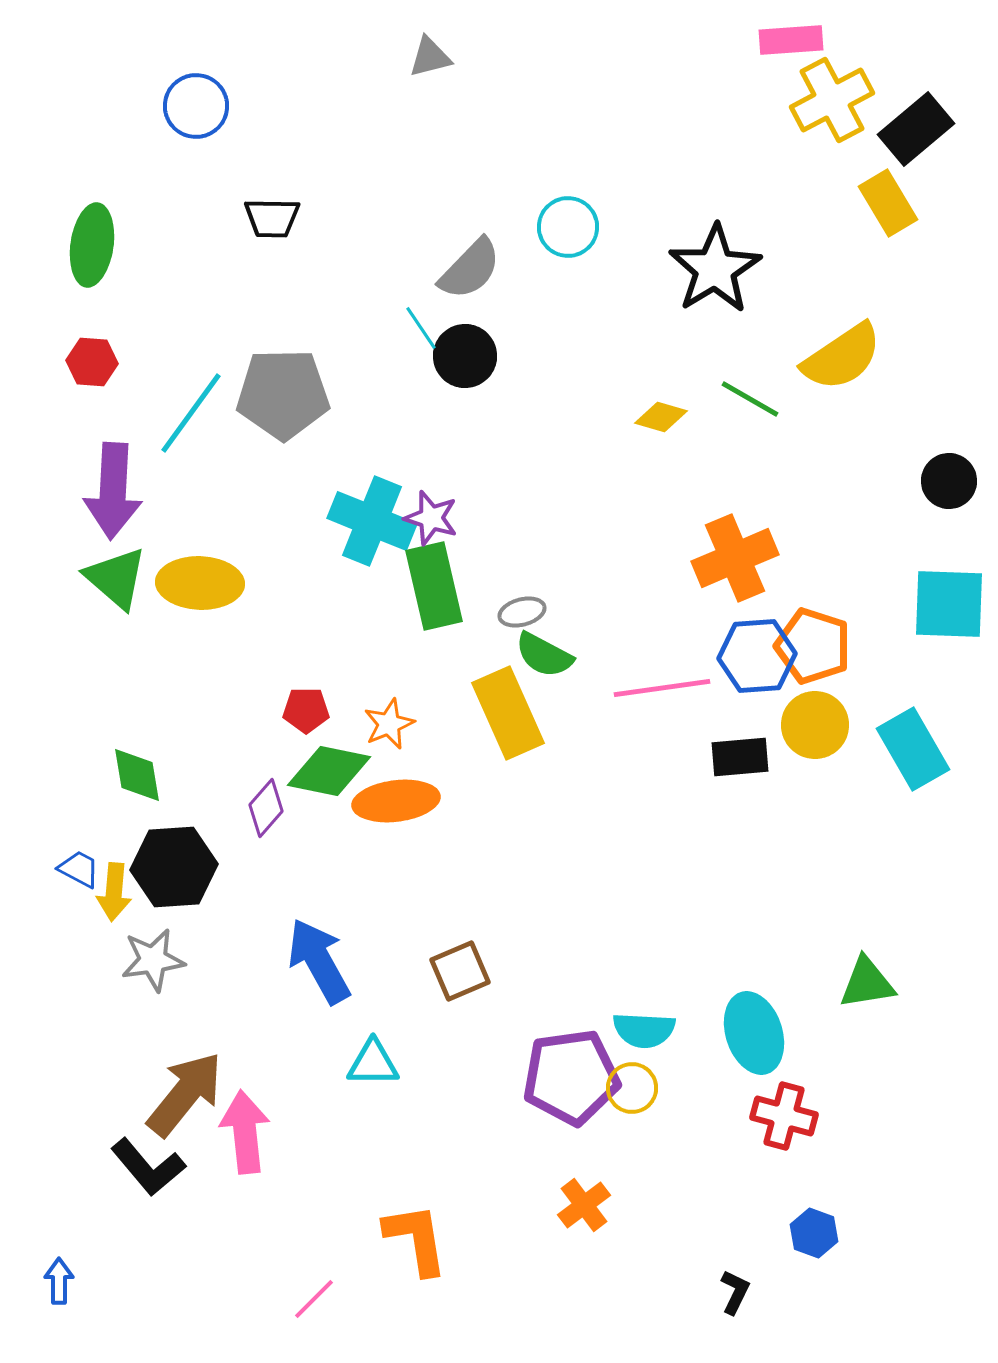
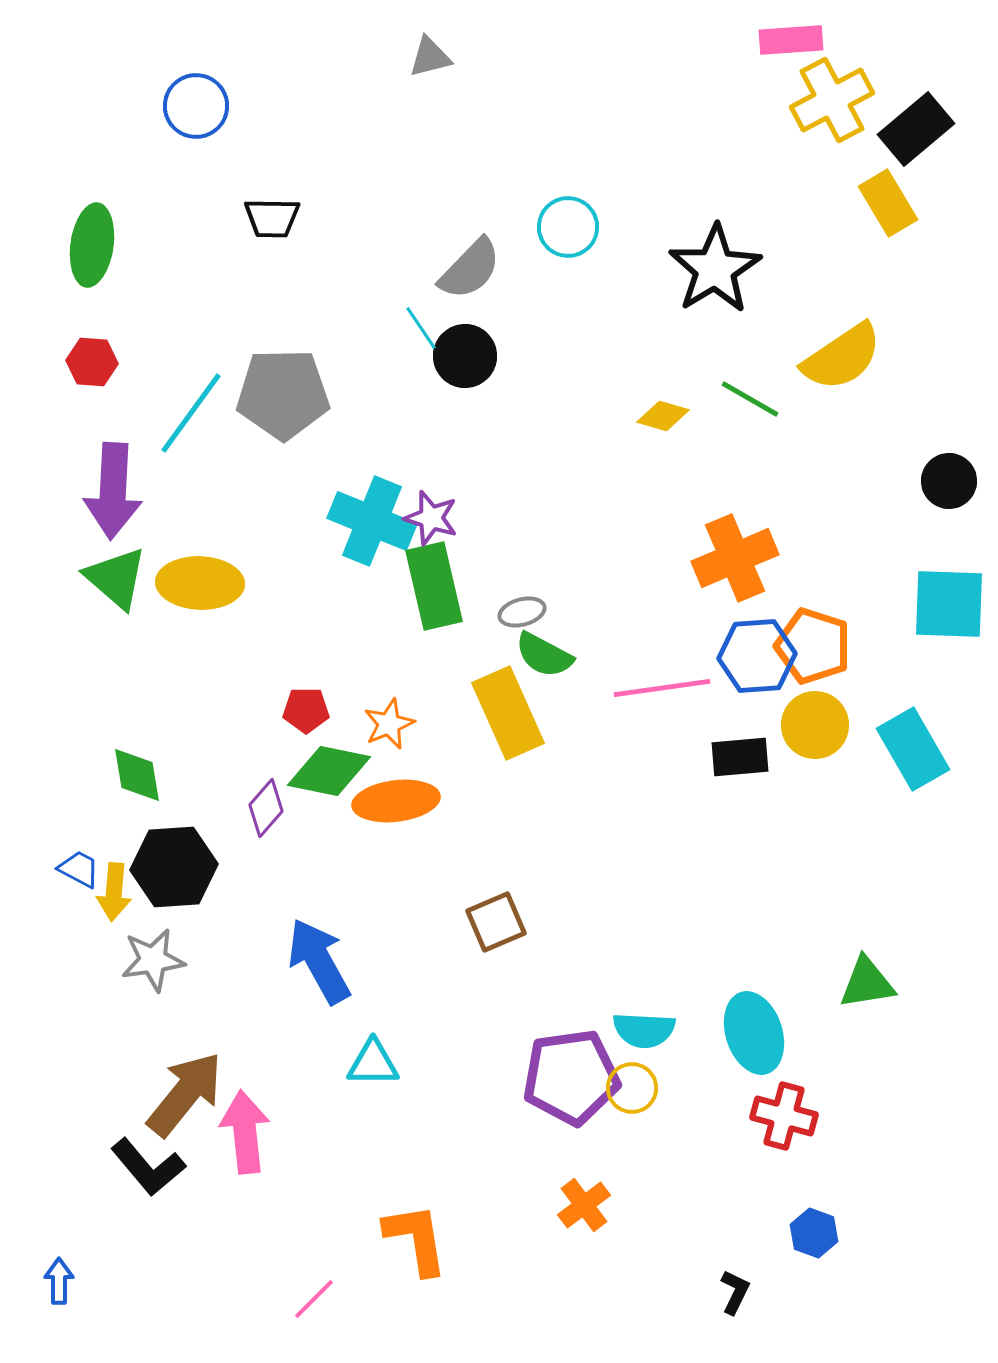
yellow diamond at (661, 417): moved 2 px right, 1 px up
brown square at (460, 971): moved 36 px right, 49 px up
